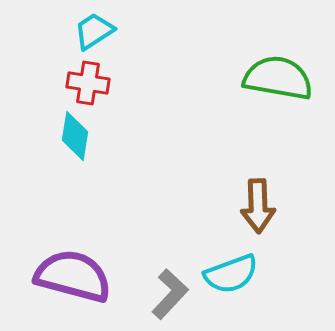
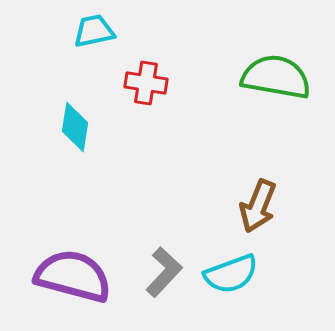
cyan trapezoid: rotated 21 degrees clockwise
green semicircle: moved 2 px left, 1 px up
red cross: moved 58 px right
cyan diamond: moved 9 px up
brown arrow: rotated 24 degrees clockwise
gray L-shape: moved 6 px left, 22 px up
